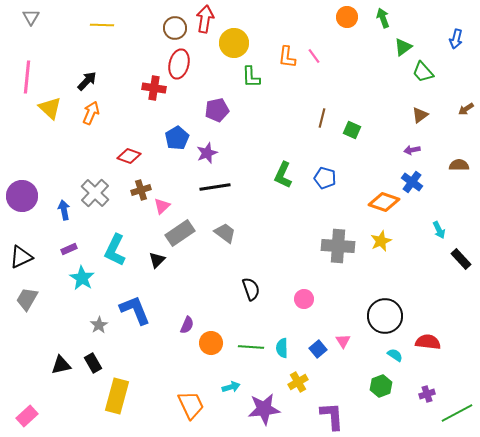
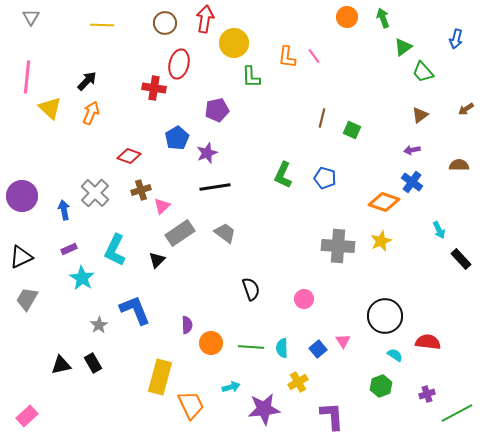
brown circle at (175, 28): moved 10 px left, 5 px up
purple semicircle at (187, 325): rotated 24 degrees counterclockwise
yellow rectangle at (117, 396): moved 43 px right, 19 px up
